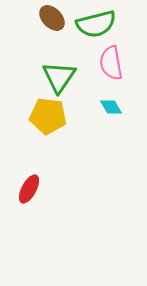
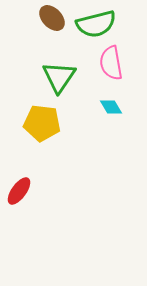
yellow pentagon: moved 6 px left, 7 px down
red ellipse: moved 10 px left, 2 px down; rotated 8 degrees clockwise
